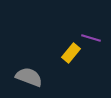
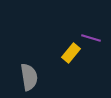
gray semicircle: rotated 60 degrees clockwise
